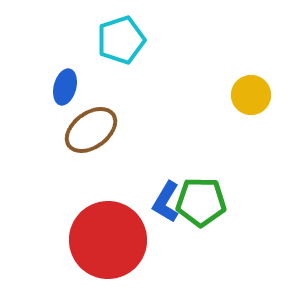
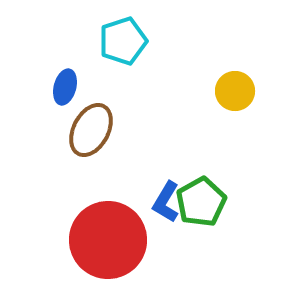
cyan pentagon: moved 2 px right, 1 px down
yellow circle: moved 16 px left, 4 px up
brown ellipse: rotated 26 degrees counterclockwise
green pentagon: rotated 30 degrees counterclockwise
